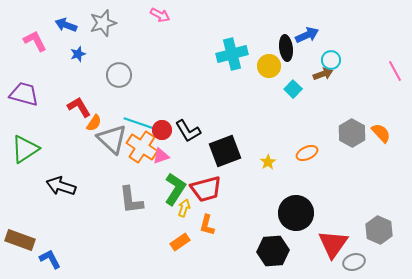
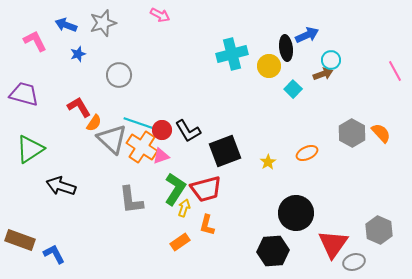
green triangle at (25, 149): moved 5 px right
blue L-shape at (50, 259): moved 4 px right, 5 px up
